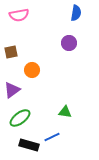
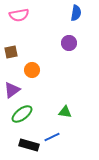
green ellipse: moved 2 px right, 4 px up
